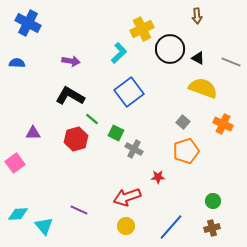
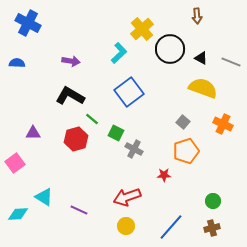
yellow cross: rotated 15 degrees counterclockwise
black triangle: moved 3 px right
red star: moved 6 px right, 2 px up
cyan triangle: moved 29 px up; rotated 18 degrees counterclockwise
